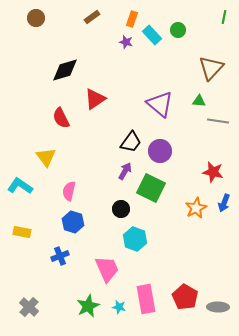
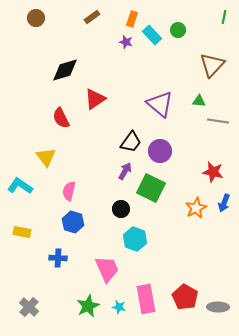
brown triangle: moved 1 px right, 3 px up
blue cross: moved 2 px left, 2 px down; rotated 24 degrees clockwise
